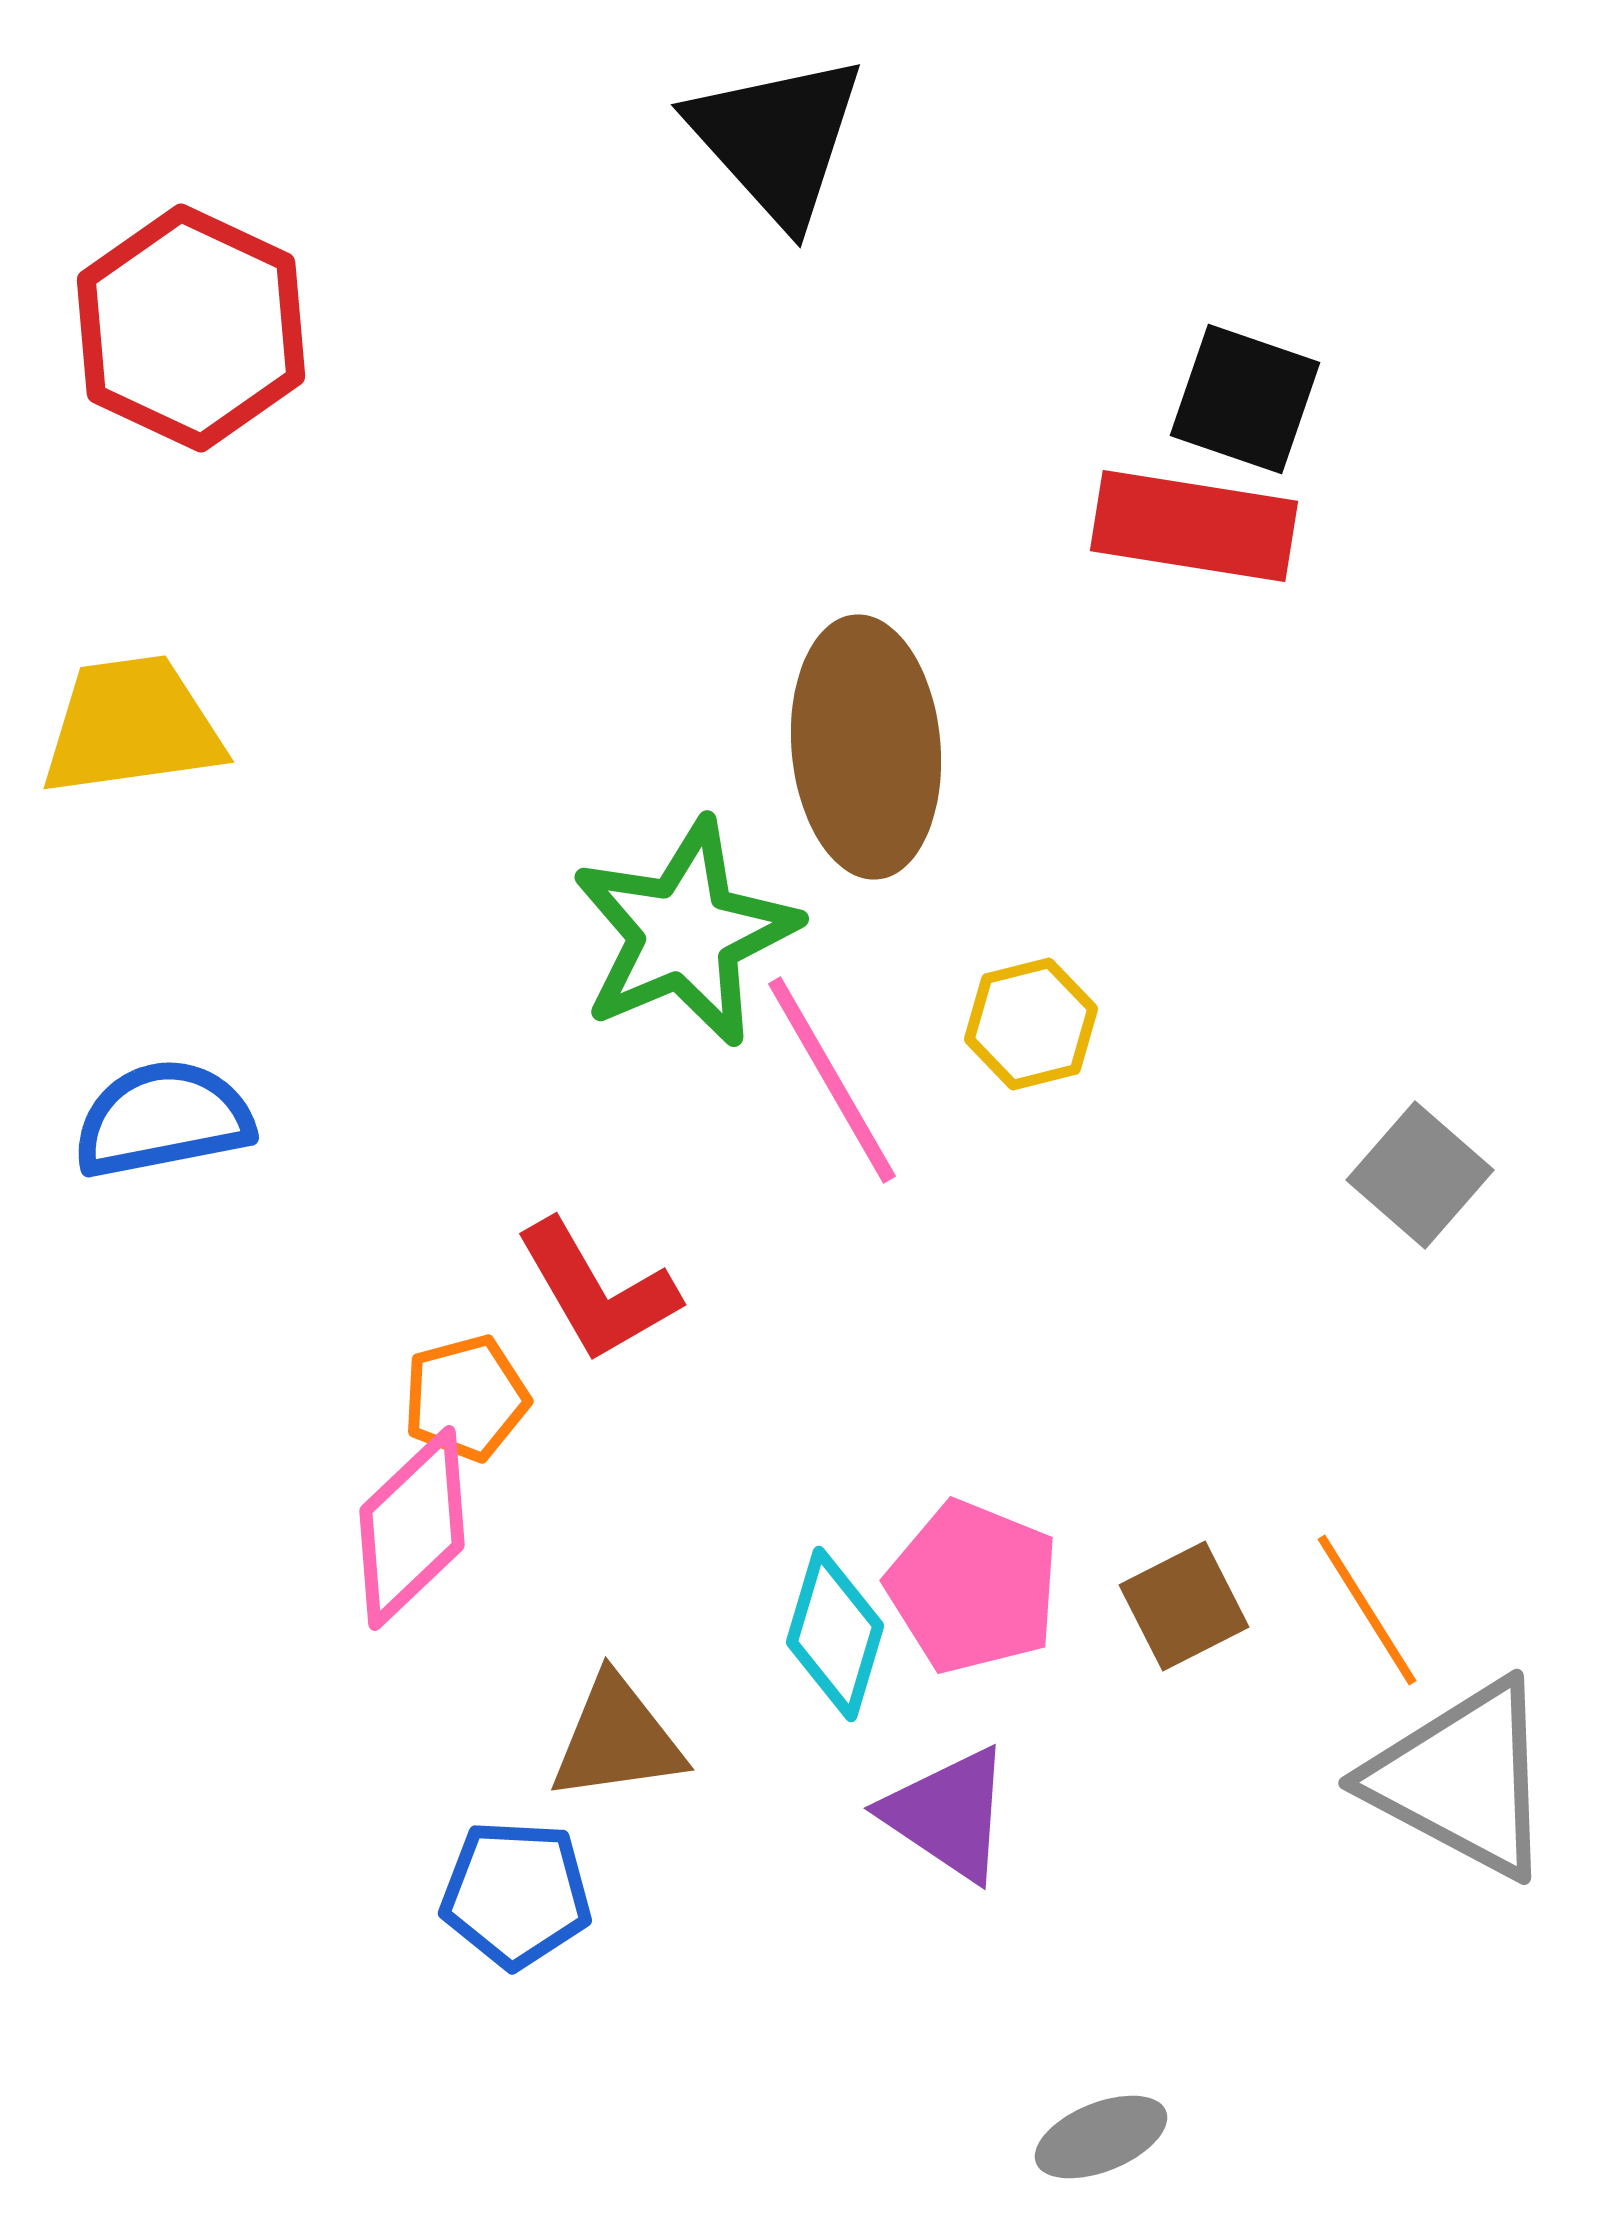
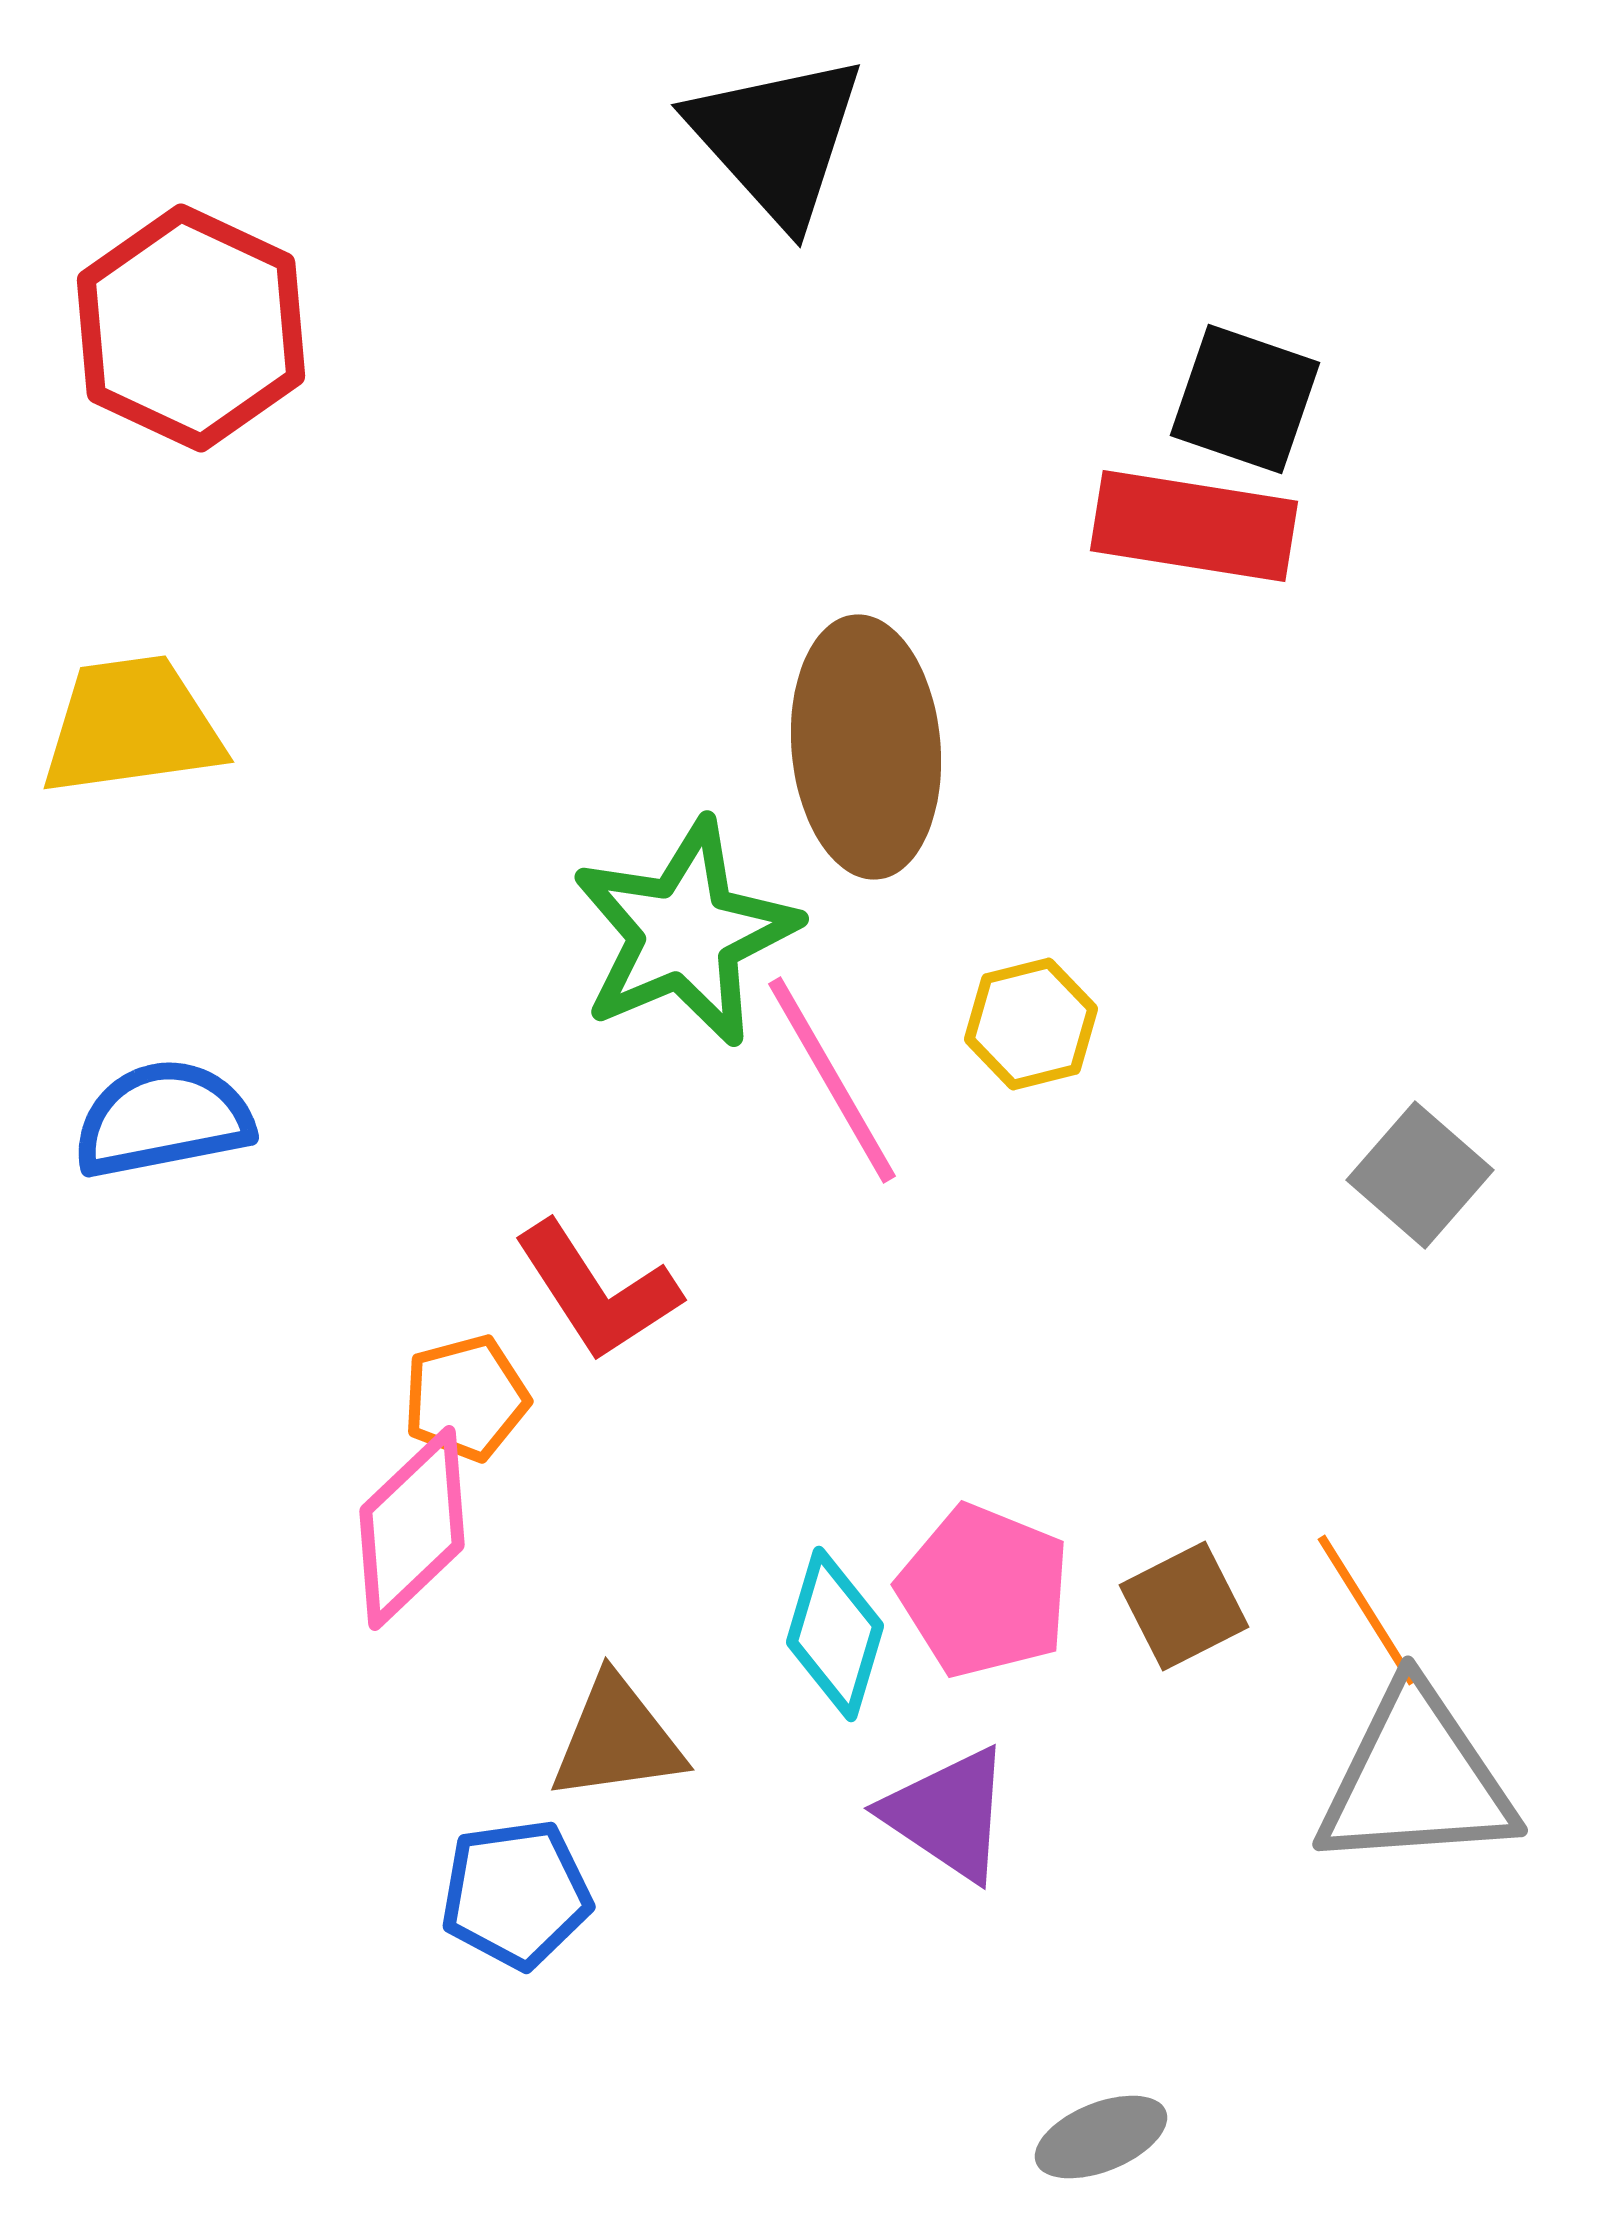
red L-shape: rotated 3 degrees counterclockwise
pink pentagon: moved 11 px right, 4 px down
gray triangle: moved 46 px left; rotated 32 degrees counterclockwise
blue pentagon: rotated 11 degrees counterclockwise
